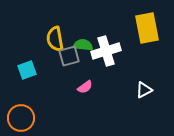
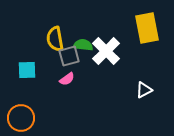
white cross: rotated 28 degrees counterclockwise
cyan square: rotated 18 degrees clockwise
pink semicircle: moved 18 px left, 8 px up
